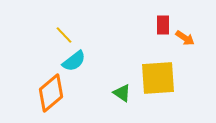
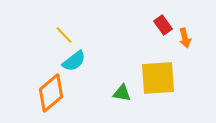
red rectangle: rotated 36 degrees counterclockwise
orange arrow: rotated 42 degrees clockwise
green triangle: rotated 24 degrees counterclockwise
